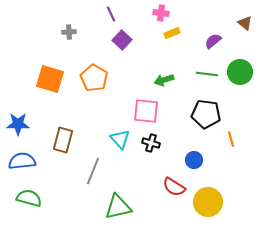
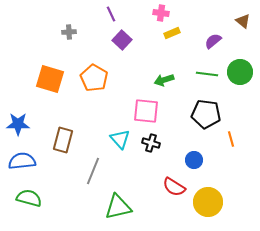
brown triangle: moved 2 px left, 2 px up
